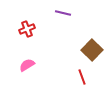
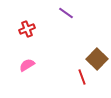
purple line: moved 3 px right; rotated 21 degrees clockwise
brown square: moved 5 px right, 9 px down
